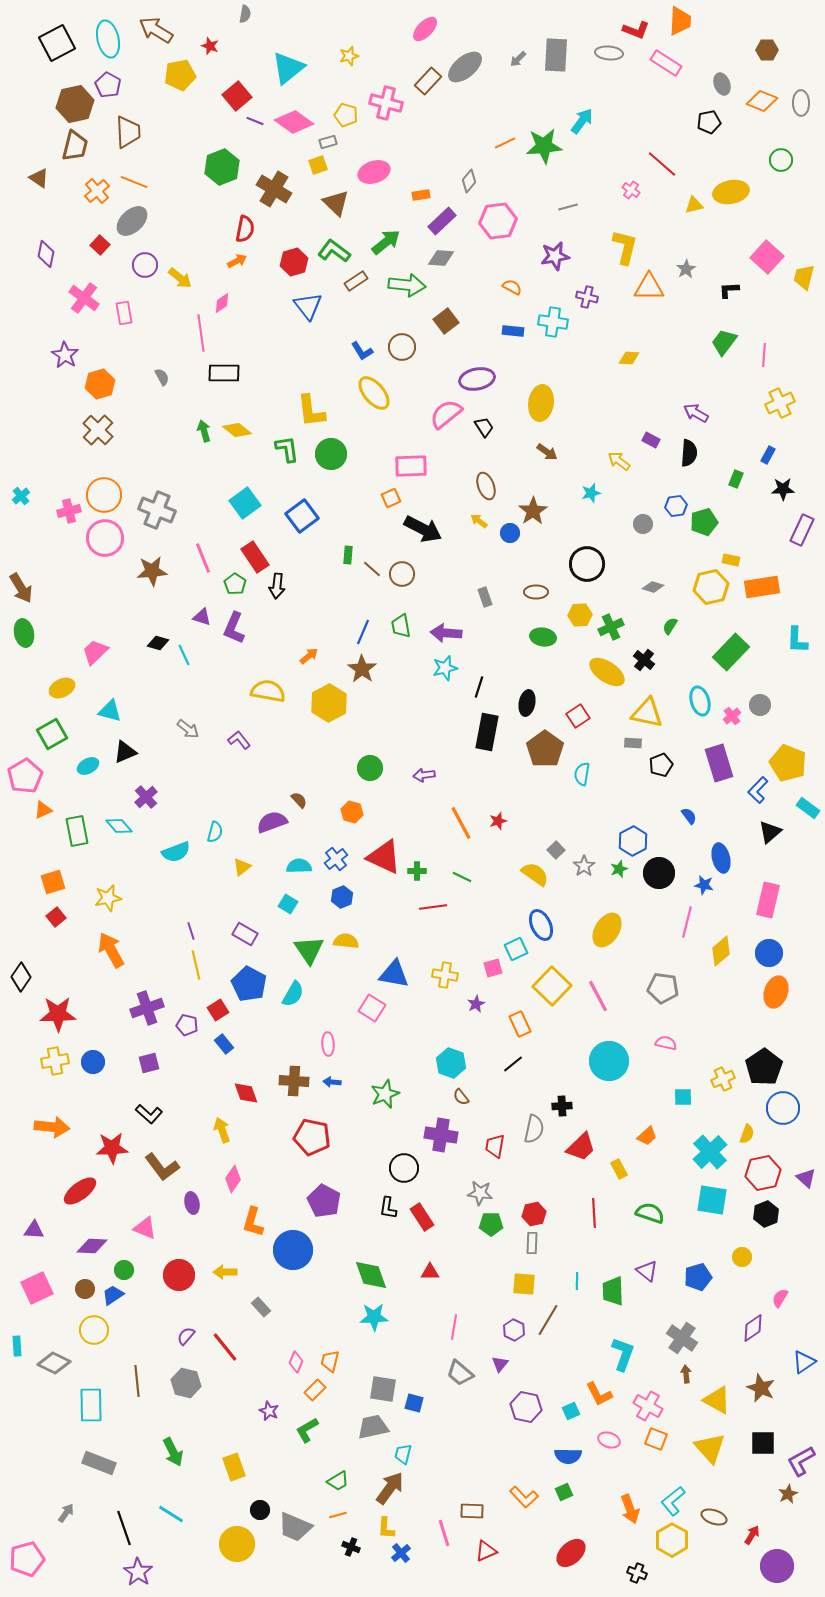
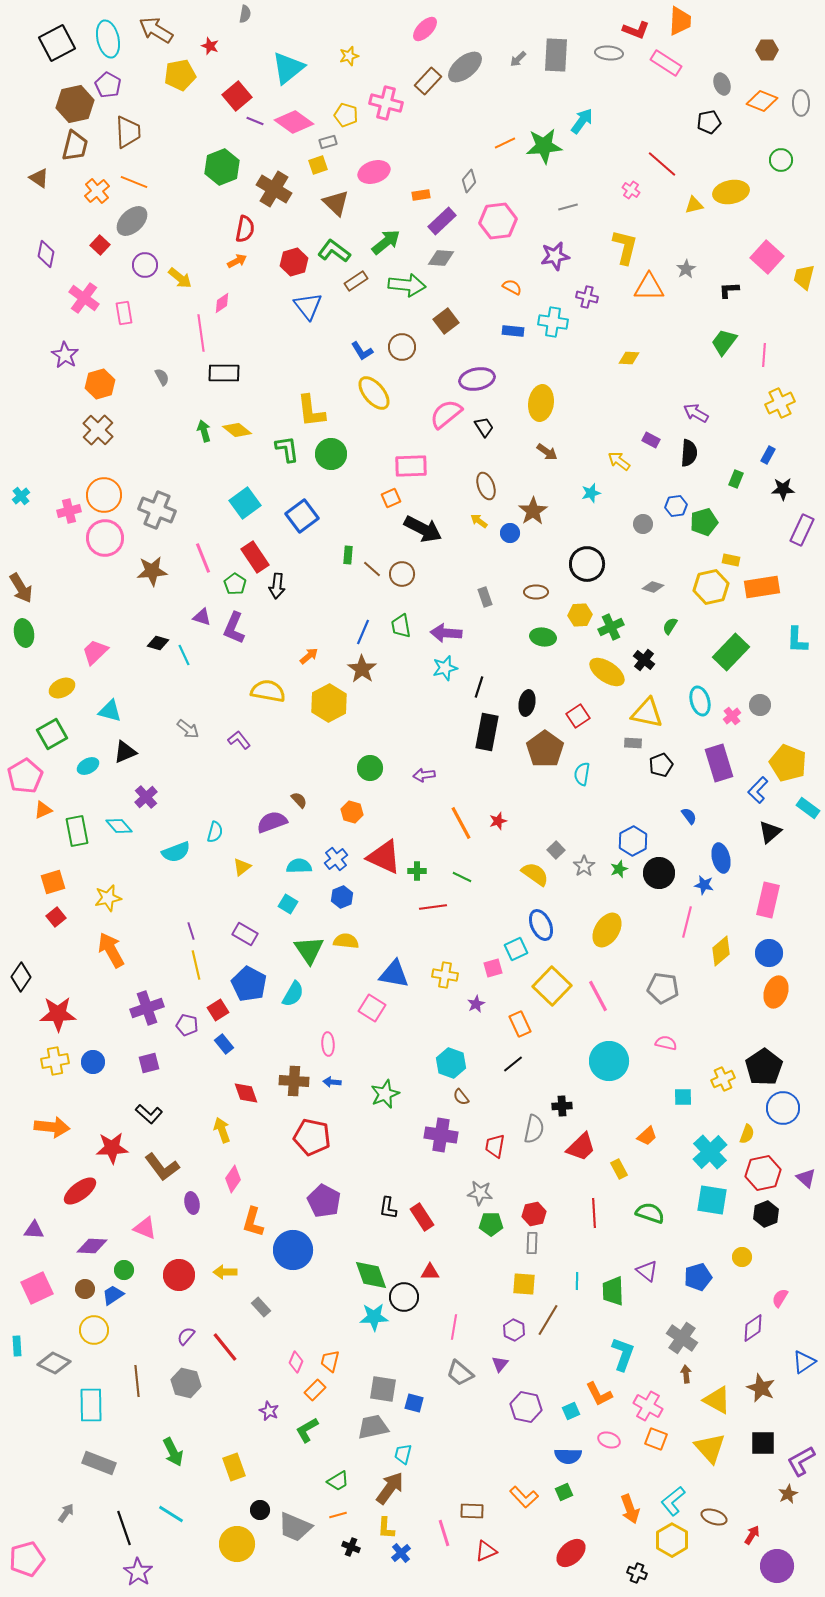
black circle at (404, 1168): moved 129 px down
